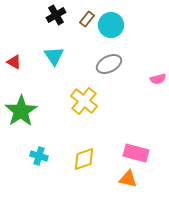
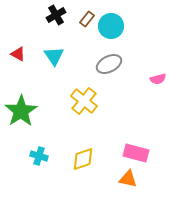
cyan circle: moved 1 px down
red triangle: moved 4 px right, 8 px up
yellow diamond: moved 1 px left
